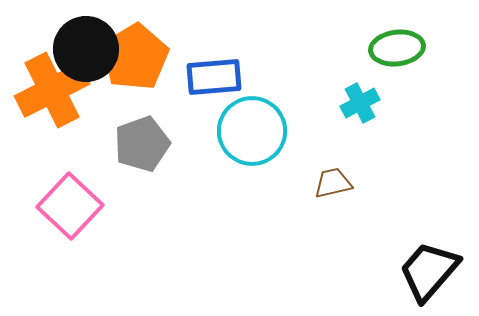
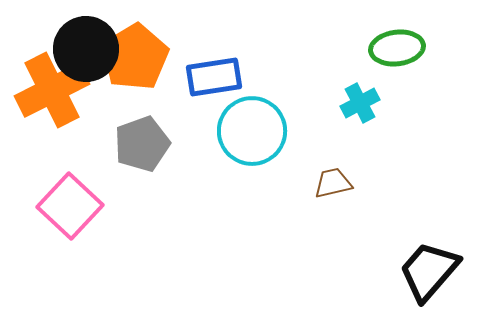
blue rectangle: rotated 4 degrees counterclockwise
